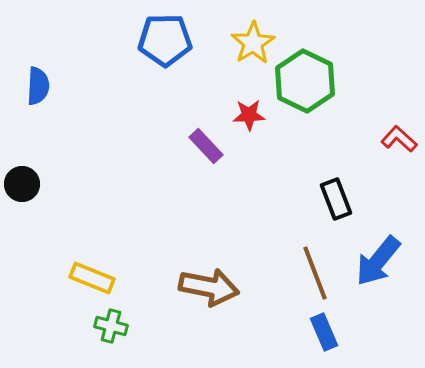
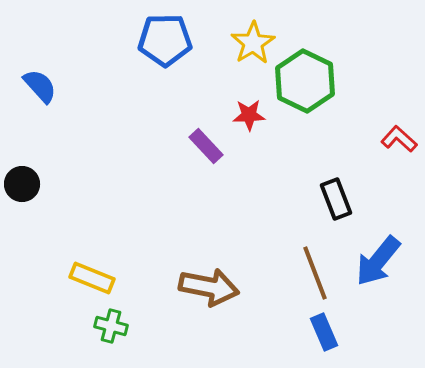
blue semicircle: moved 2 px right; rotated 45 degrees counterclockwise
